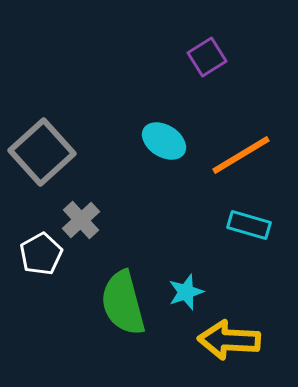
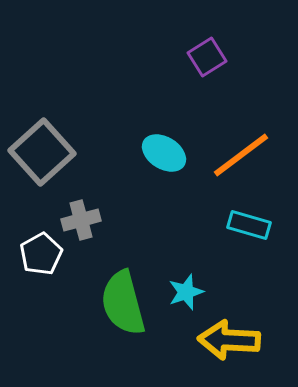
cyan ellipse: moved 12 px down
orange line: rotated 6 degrees counterclockwise
gray cross: rotated 27 degrees clockwise
